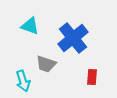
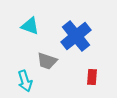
blue cross: moved 3 px right, 2 px up
gray trapezoid: moved 1 px right, 3 px up
cyan arrow: moved 2 px right
